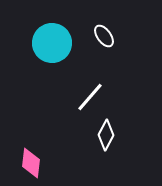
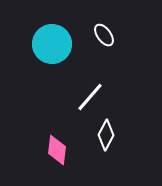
white ellipse: moved 1 px up
cyan circle: moved 1 px down
pink diamond: moved 26 px right, 13 px up
